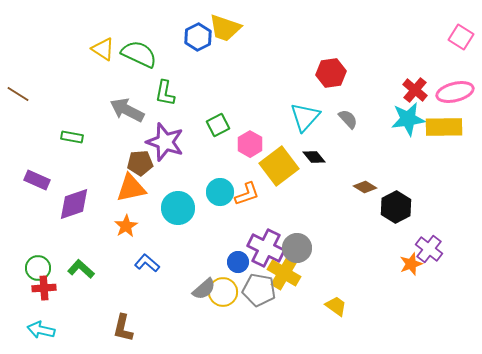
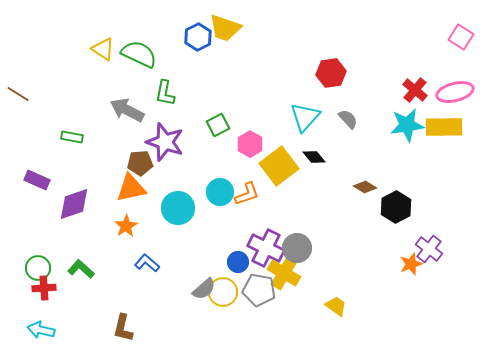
cyan star at (408, 119): moved 1 px left, 6 px down
